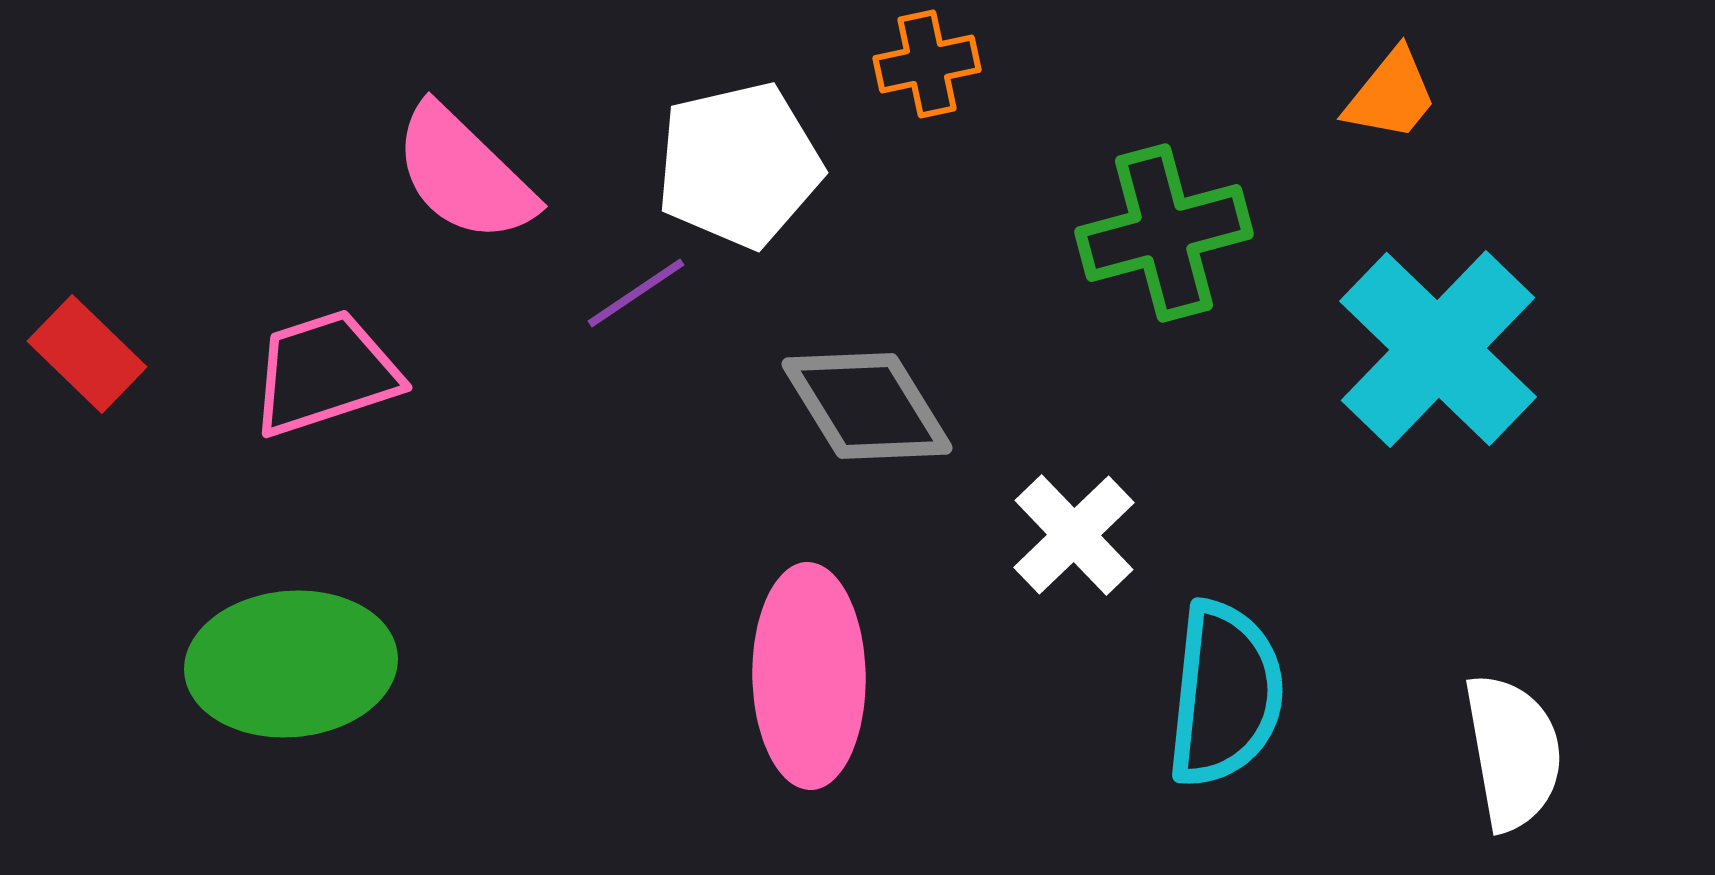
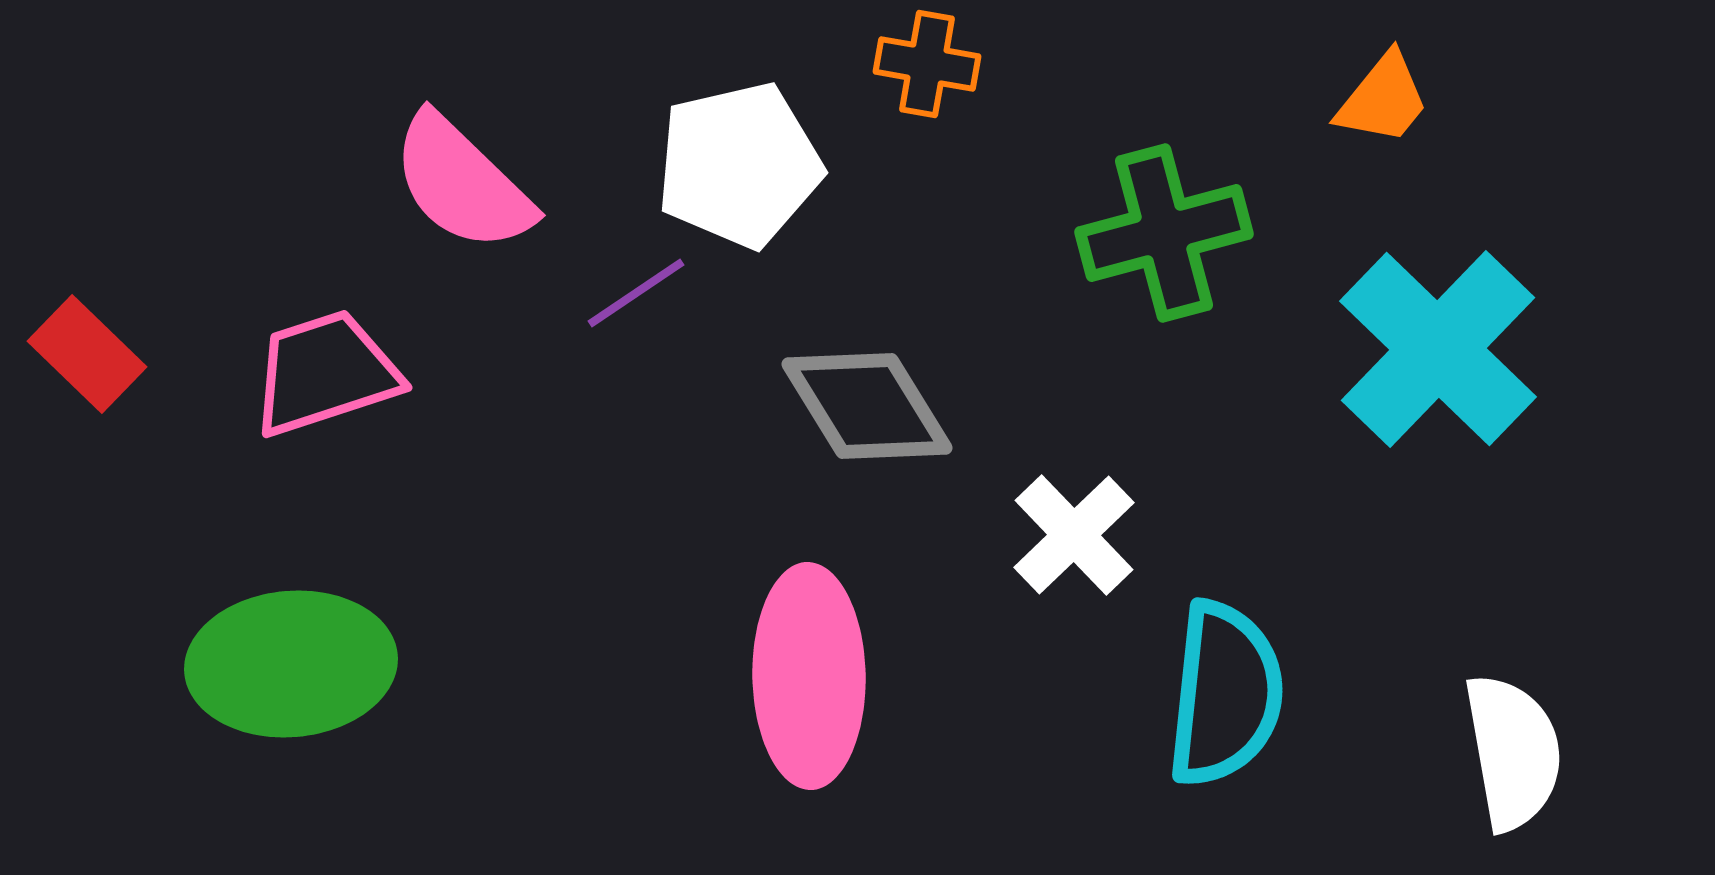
orange cross: rotated 22 degrees clockwise
orange trapezoid: moved 8 px left, 4 px down
pink semicircle: moved 2 px left, 9 px down
